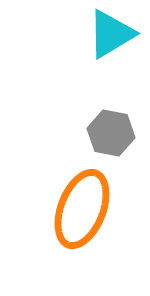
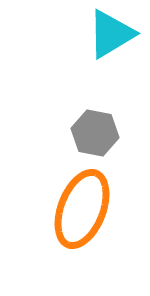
gray hexagon: moved 16 px left
